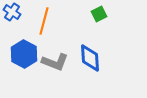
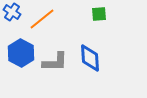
green square: rotated 21 degrees clockwise
orange line: moved 2 px left, 2 px up; rotated 36 degrees clockwise
blue hexagon: moved 3 px left, 1 px up
gray L-shape: rotated 20 degrees counterclockwise
